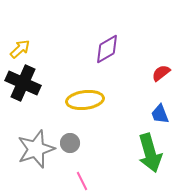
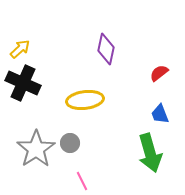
purple diamond: moved 1 px left; rotated 48 degrees counterclockwise
red semicircle: moved 2 px left
gray star: rotated 15 degrees counterclockwise
